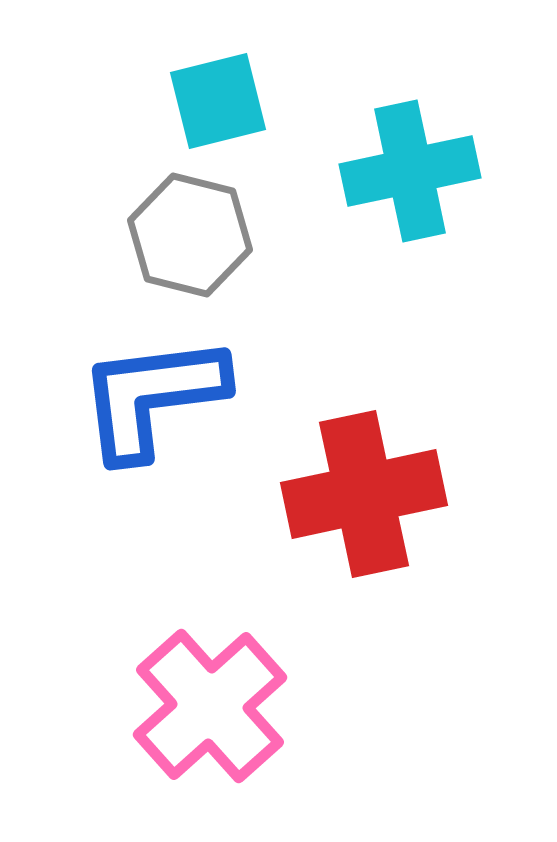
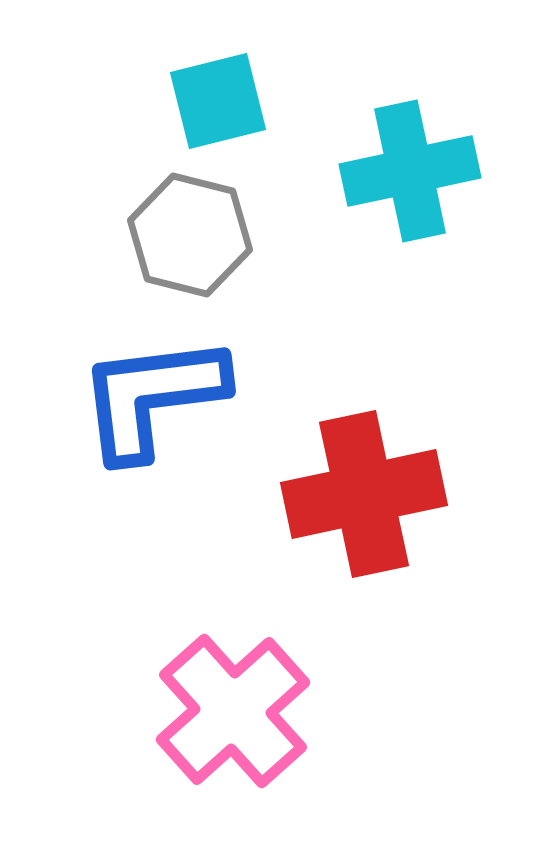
pink cross: moved 23 px right, 5 px down
